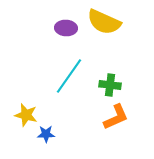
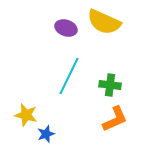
purple ellipse: rotated 15 degrees clockwise
cyan line: rotated 9 degrees counterclockwise
orange L-shape: moved 1 px left, 2 px down
blue star: rotated 18 degrees counterclockwise
